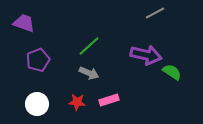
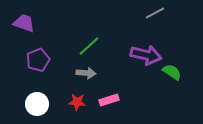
gray arrow: moved 3 px left; rotated 18 degrees counterclockwise
